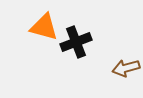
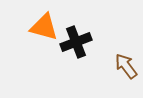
brown arrow: moved 2 px up; rotated 68 degrees clockwise
